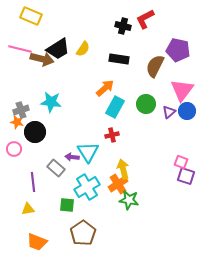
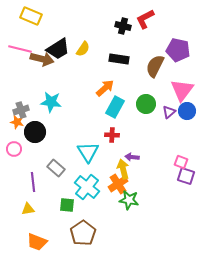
red cross: rotated 16 degrees clockwise
purple arrow: moved 60 px right
cyan cross: rotated 20 degrees counterclockwise
